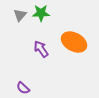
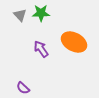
gray triangle: rotated 24 degrees counterclockwise
